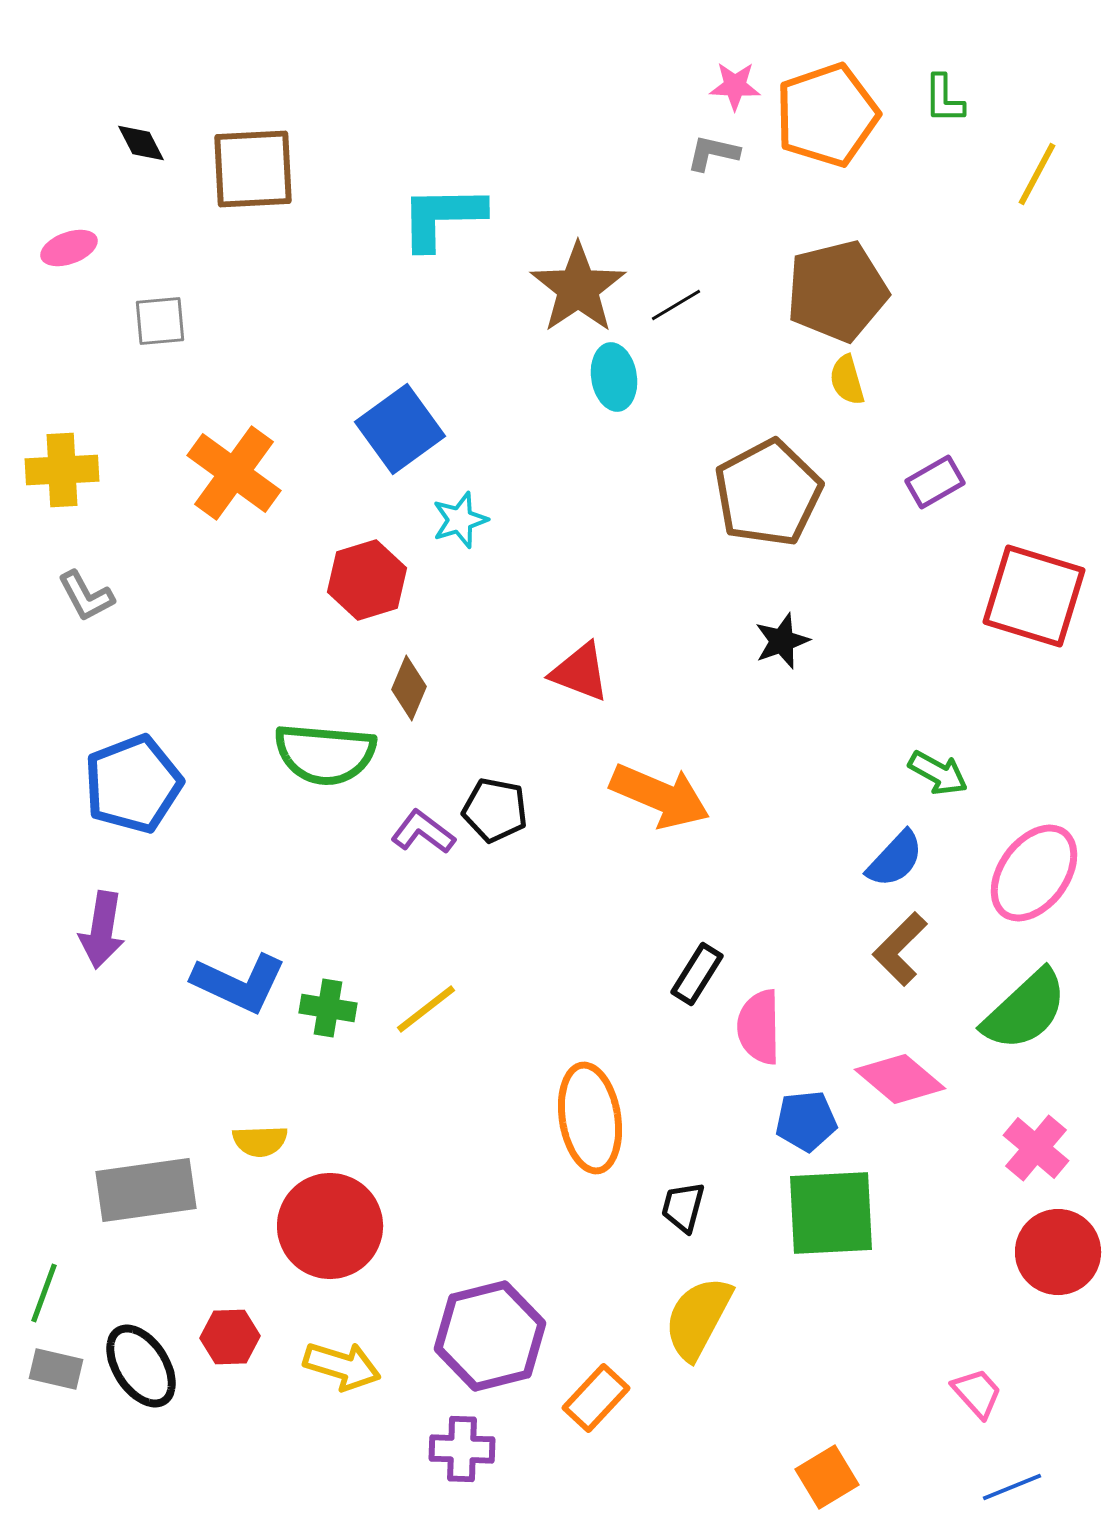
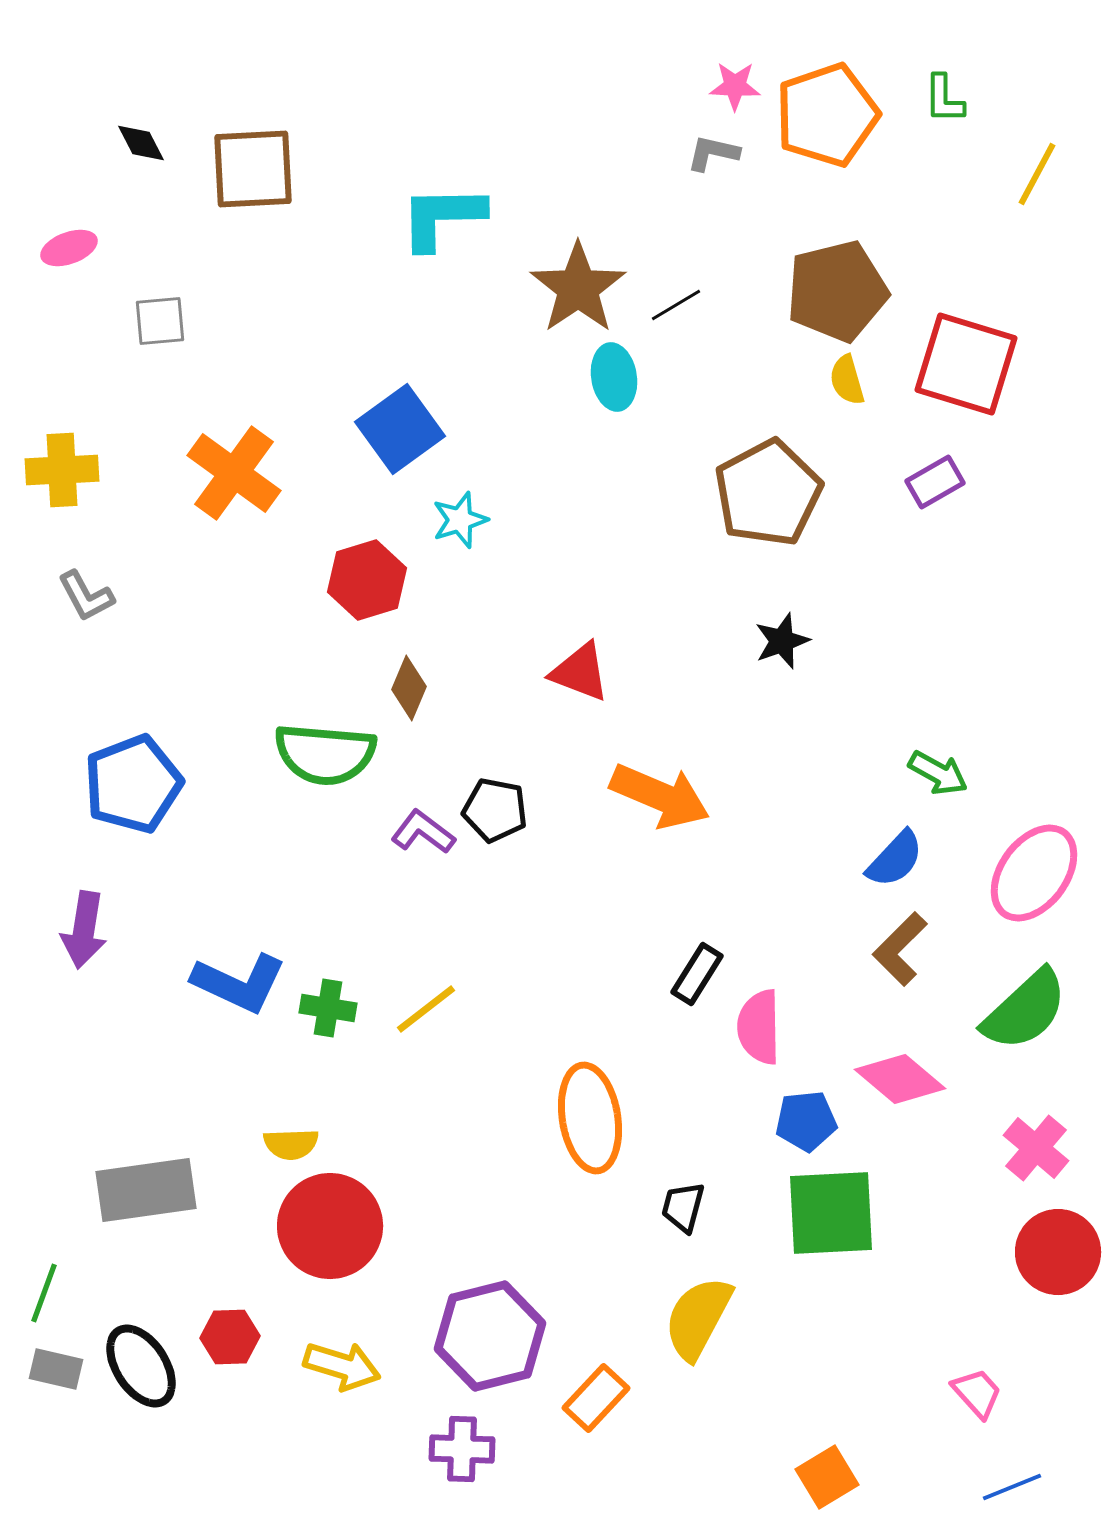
red square at (1034, 596): moved 68 px left, 232 px up
purple arrow at (102, 930): moved 18 px left
yellow semicircle at (260, 1141): moved 31 px right, 3 px down
